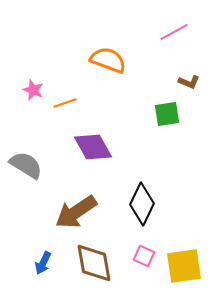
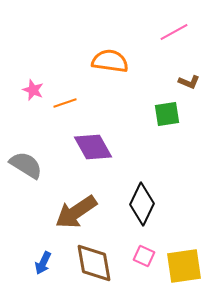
orange semicircle: moved 2 px right, 1 px down; rotated 12 degrees counterclockwise
